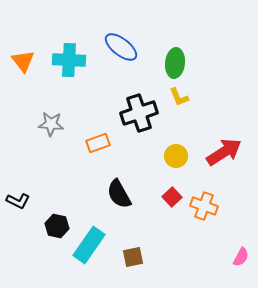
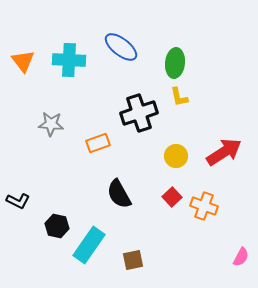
yellow L-shape: rotated 10 degrees clockwise
brown square: moved 3 px down
